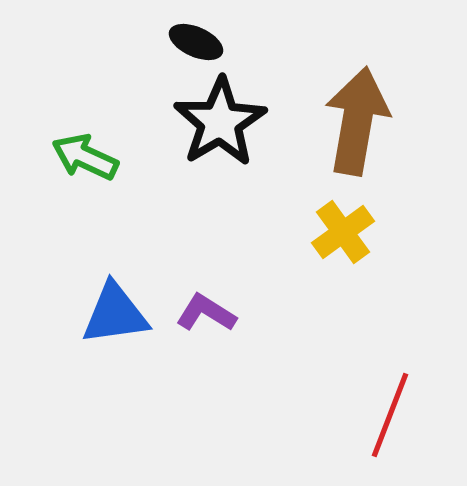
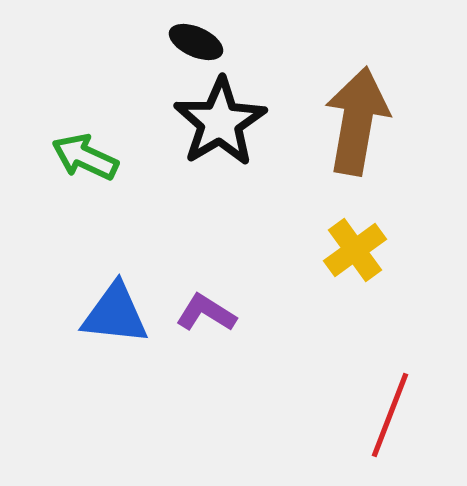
yellow cross: moved 12 px right, 18 px down
blue triangle: rotated 14 degrees clockwise
